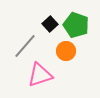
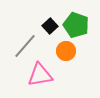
black square: moved 2 px down
pink triangle: rotated 8 degrees clockwise
